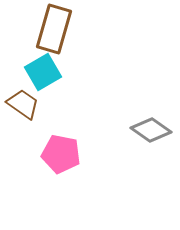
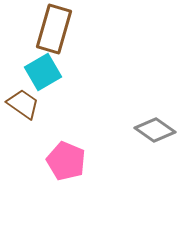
gray diamond: moved 4 px right
pink pentagon: moved 5 px right, 7 px down; rotated 12 degrees clockwise
